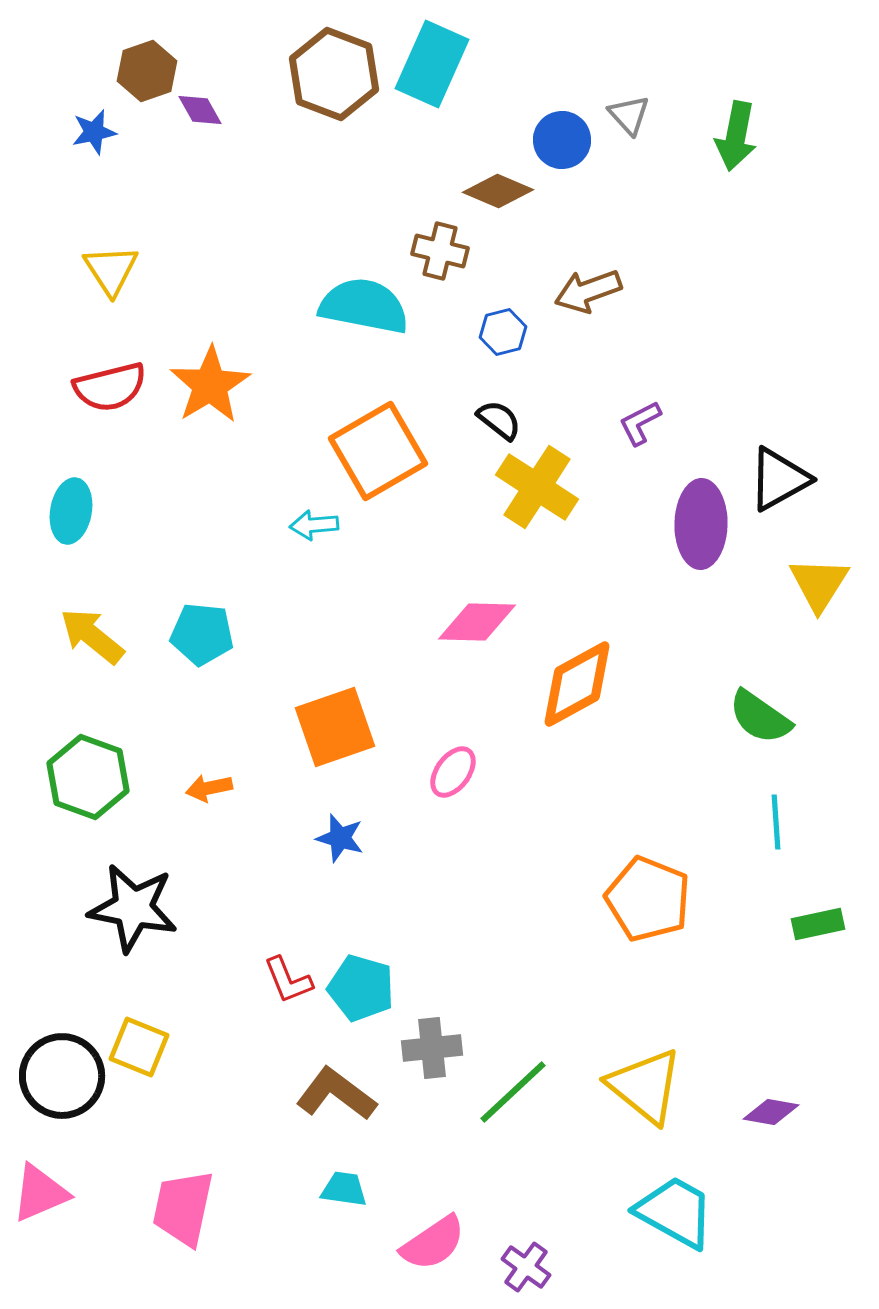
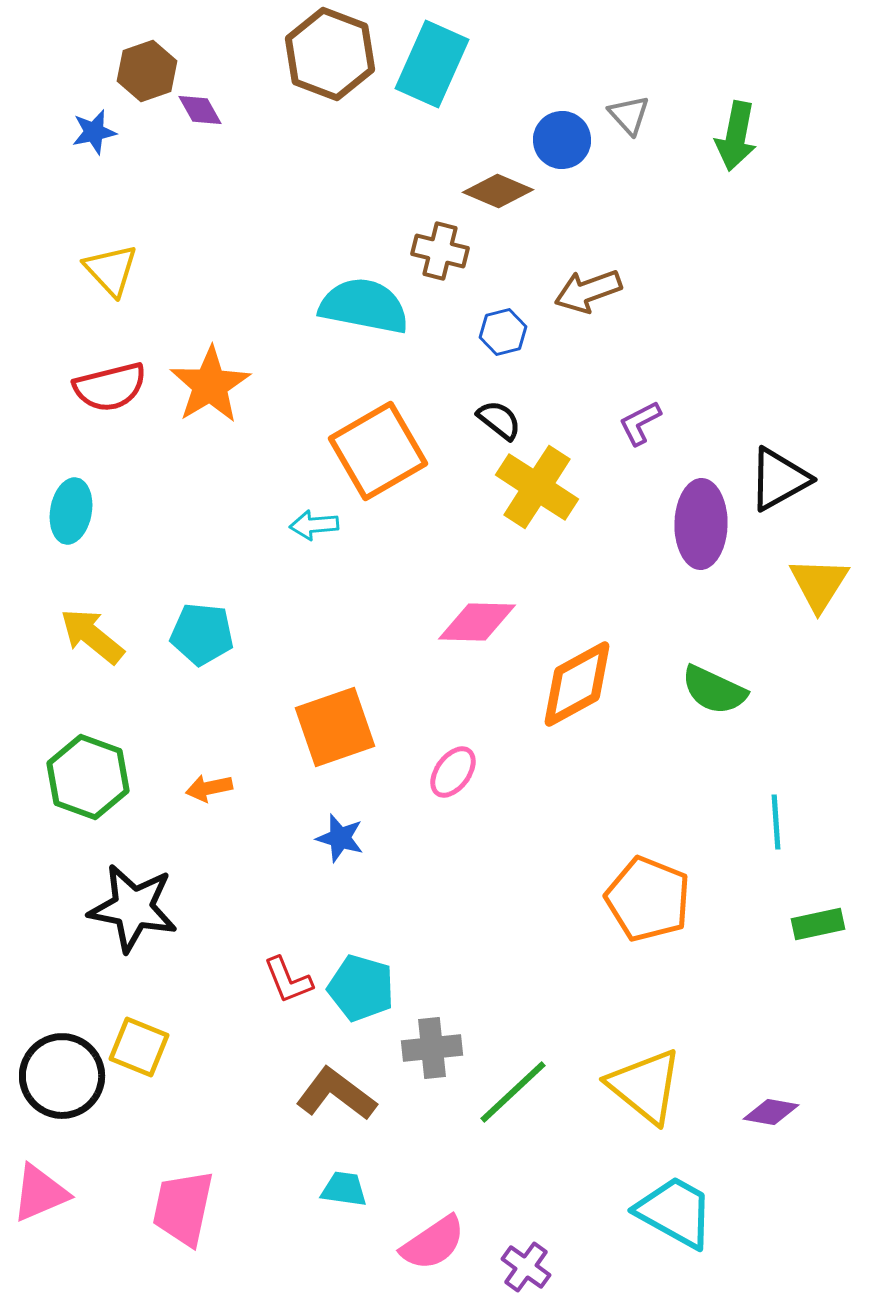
brown hexagon at (334, 74): moved 4 px left, 20 px up
yellow triangle at (111, 270): rotated 10 degrees counterclockwise
green semicircle at (760, 717): moved 46 px left, 27 px up; rotated 10 degrees counterclockwise
